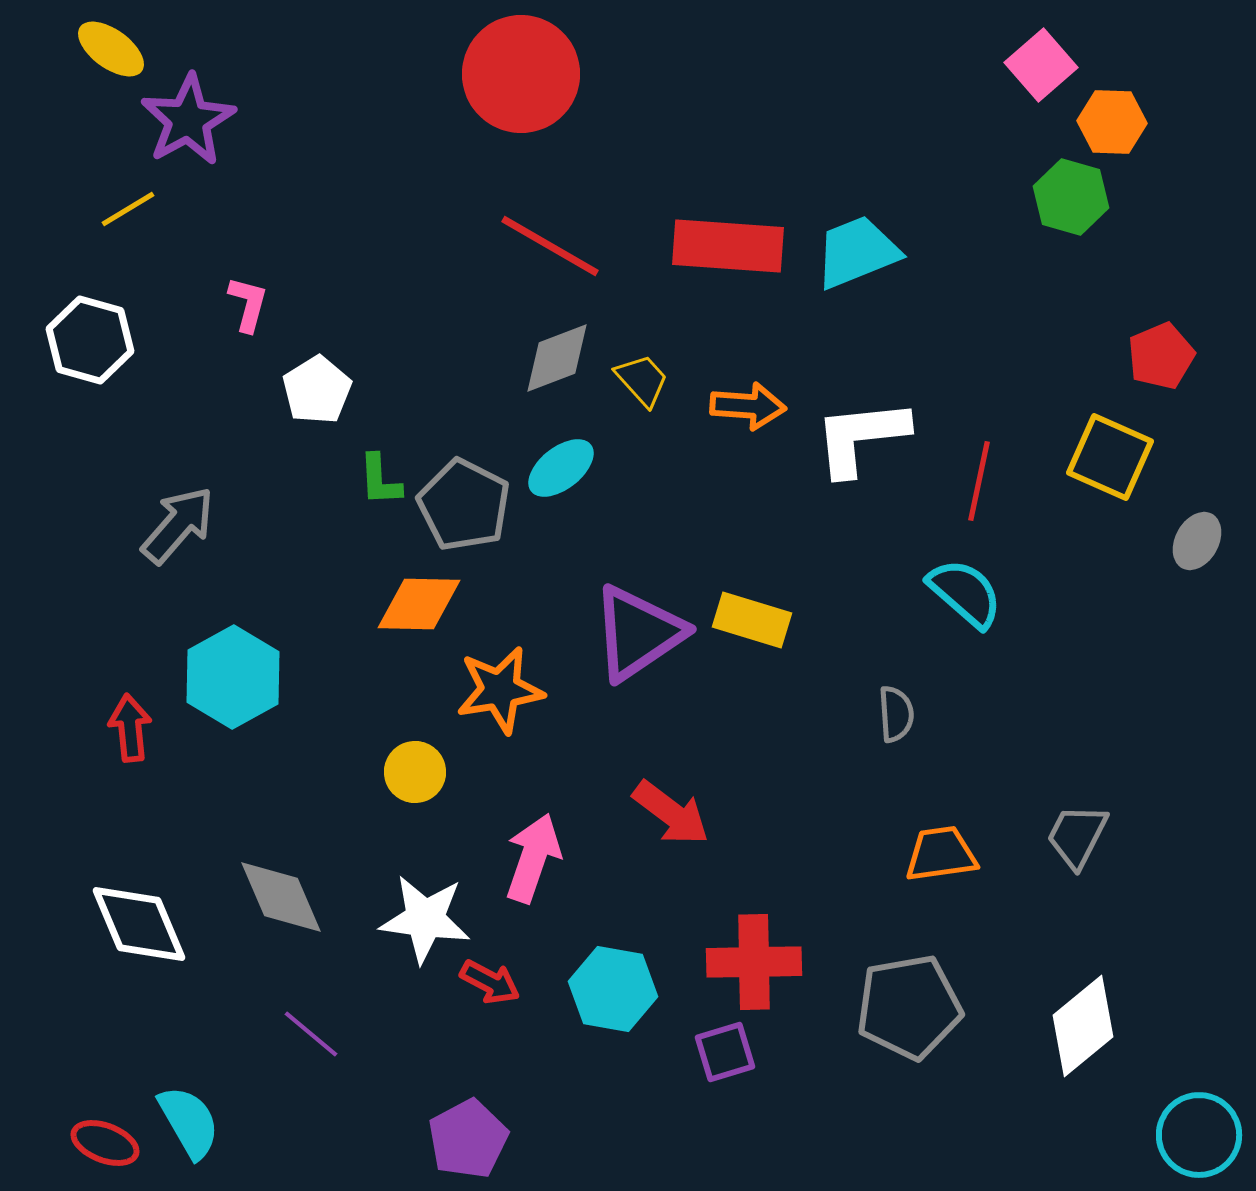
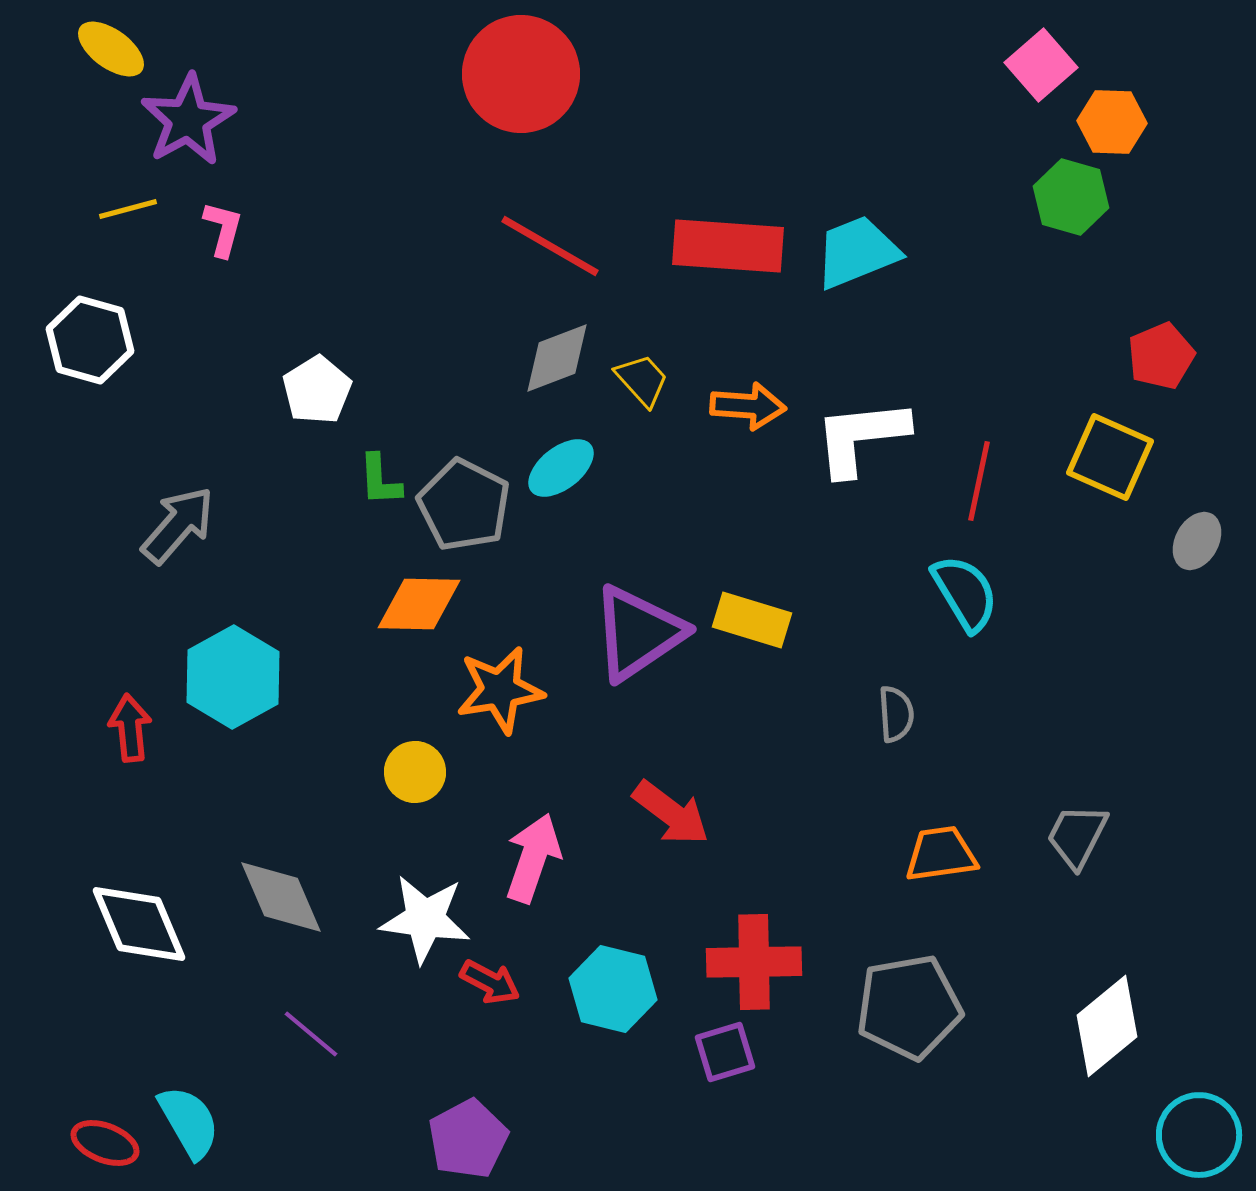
yellow line at (128, 209): rotated 16 degrees clockwise
pink L-shape at (248, 304): moved 25 px left, 75 px up
cyan semicircle at (965, 593): rotated 18 degrees clockwise
cyan hexagon at (613, 989): rotated 4 degrees clockwise
white diamond at (1083, 1026): moved 24 px right
